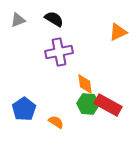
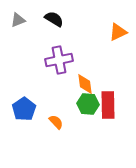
purple cross: moved 8 px down
red rectangle: rotated 60 degrees clockwise
orange semicircle: rotated 14 degrees clockwise
